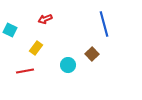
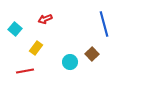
cyan square: moved 5 px right, 1 px up; rotated 16 degrees clockwise
cyan circle: moved 2 px right, 3 px up
